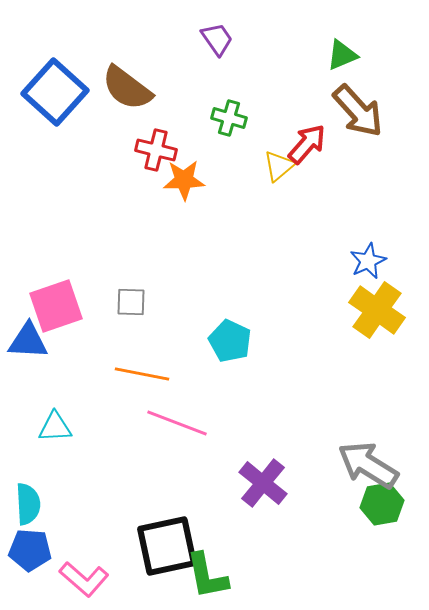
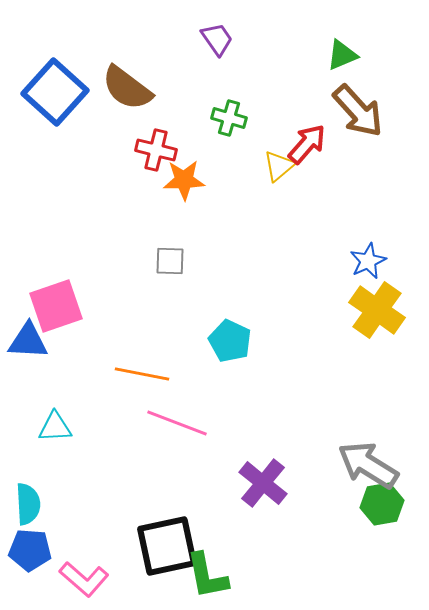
gray square: moved 39 px right, 41 px up
